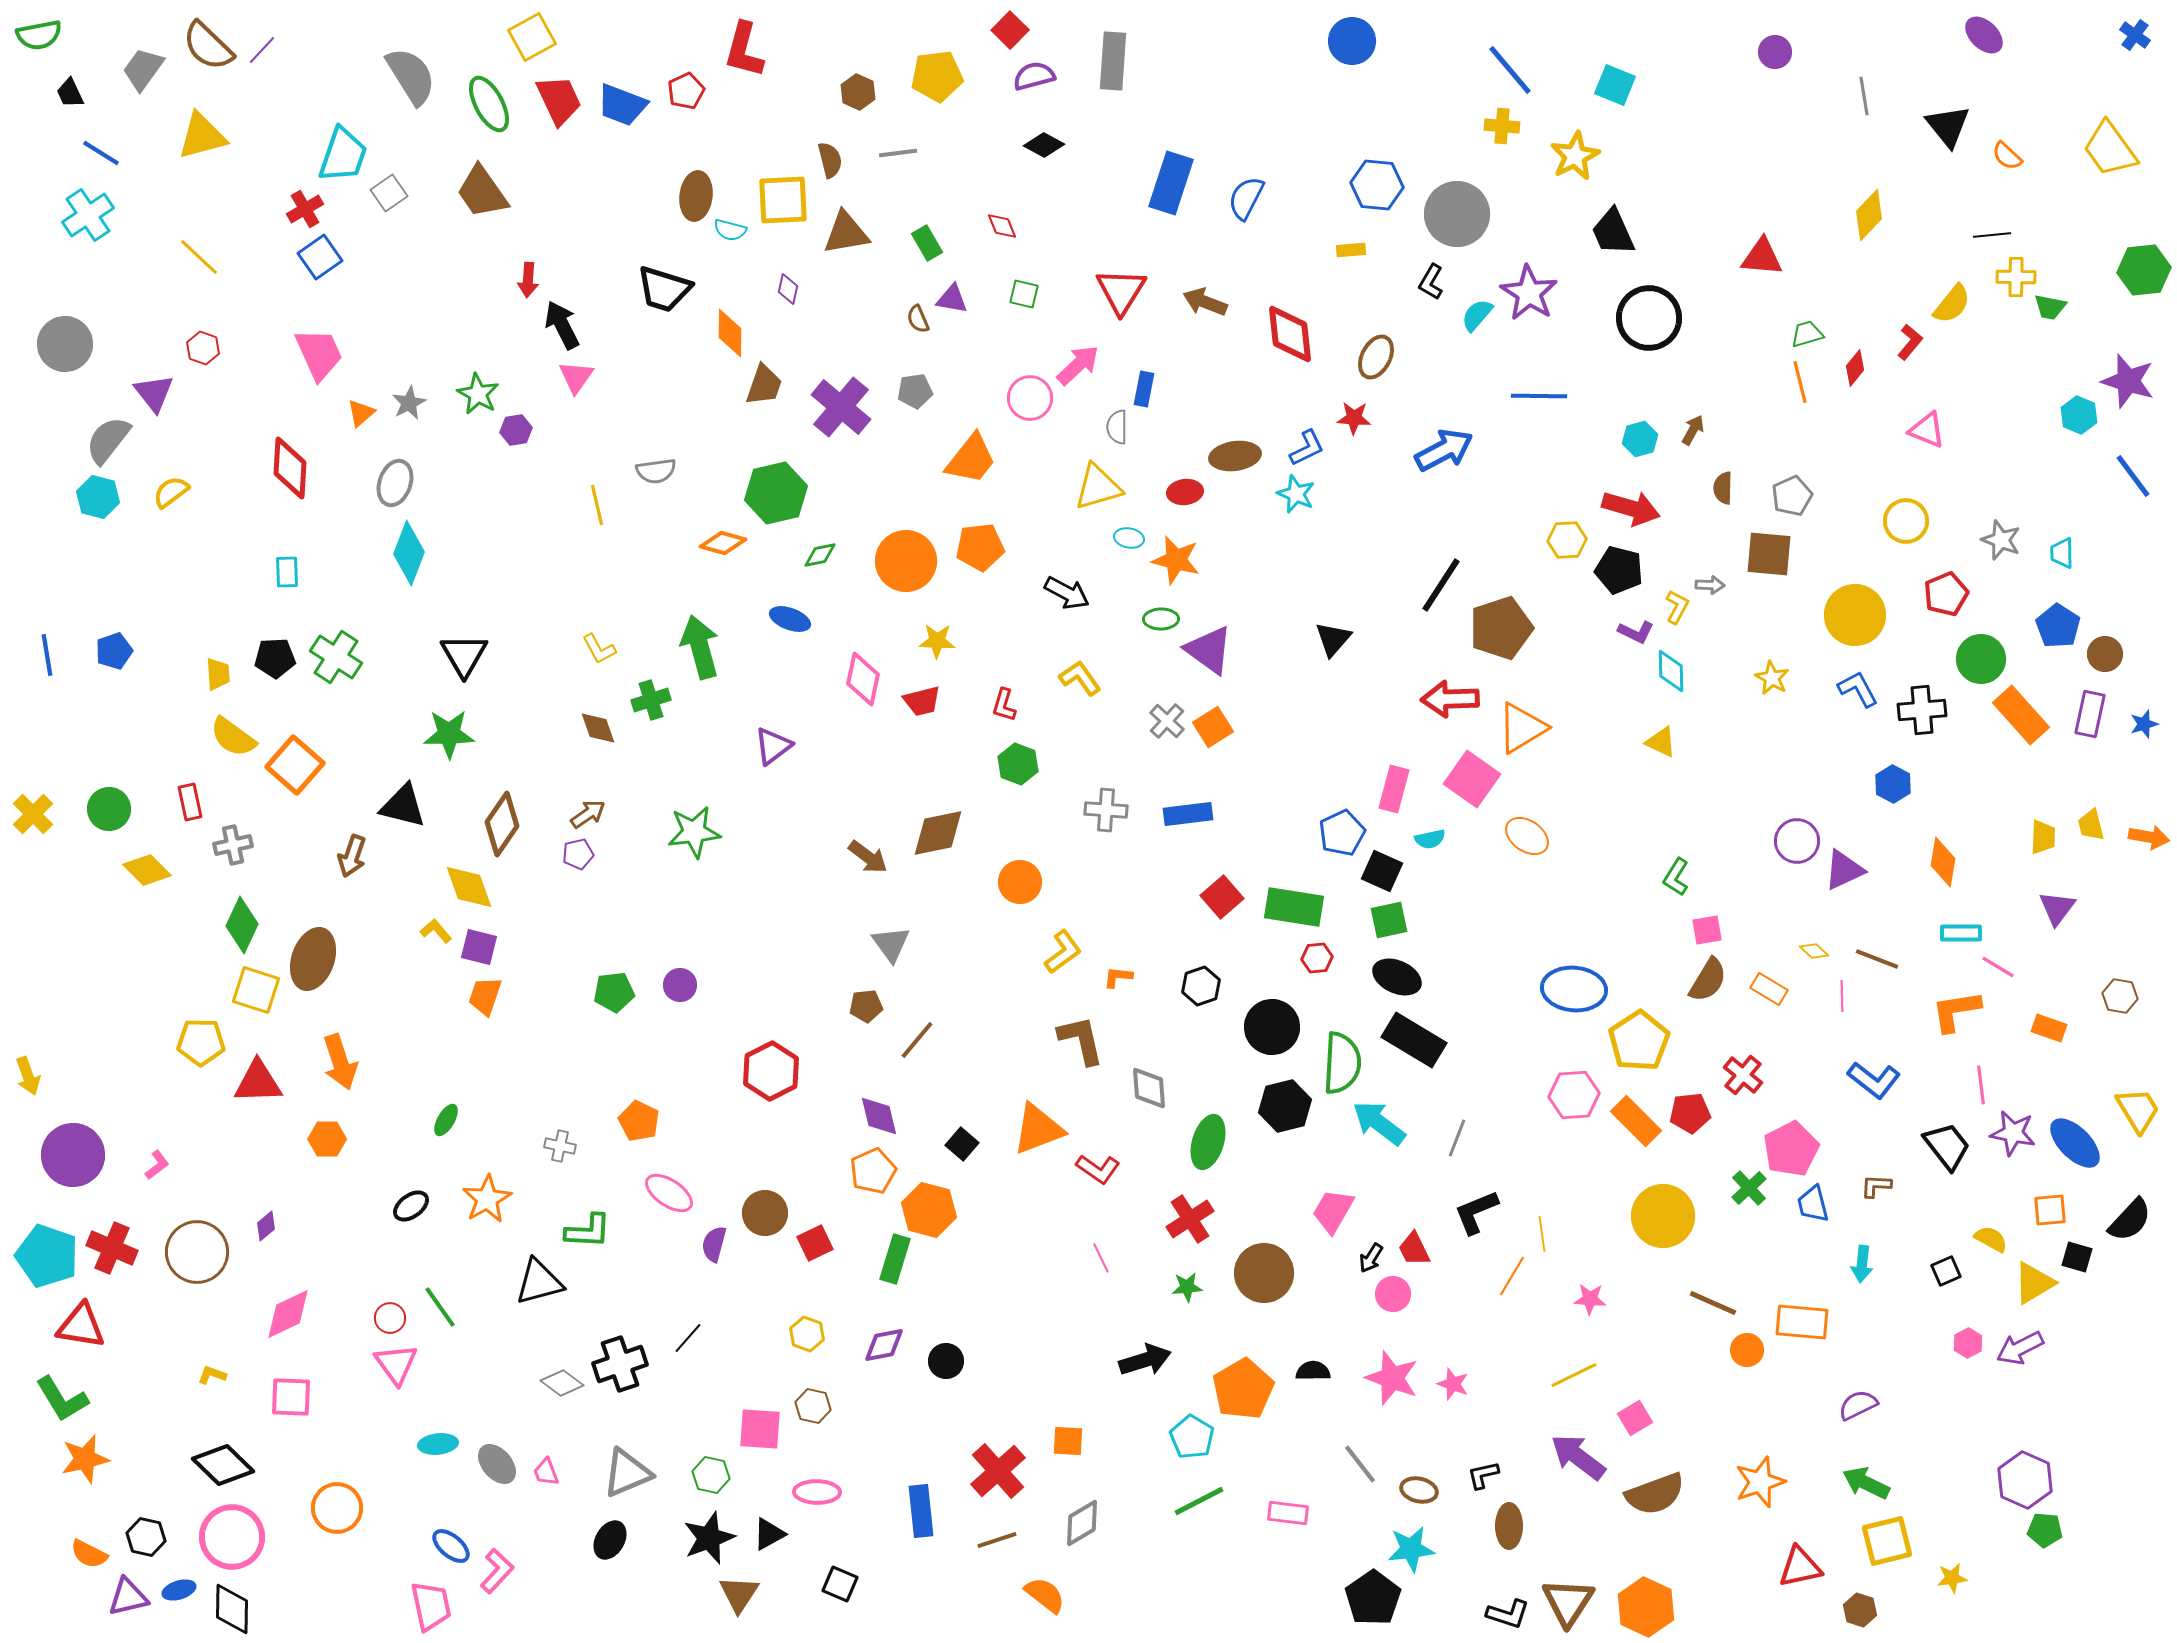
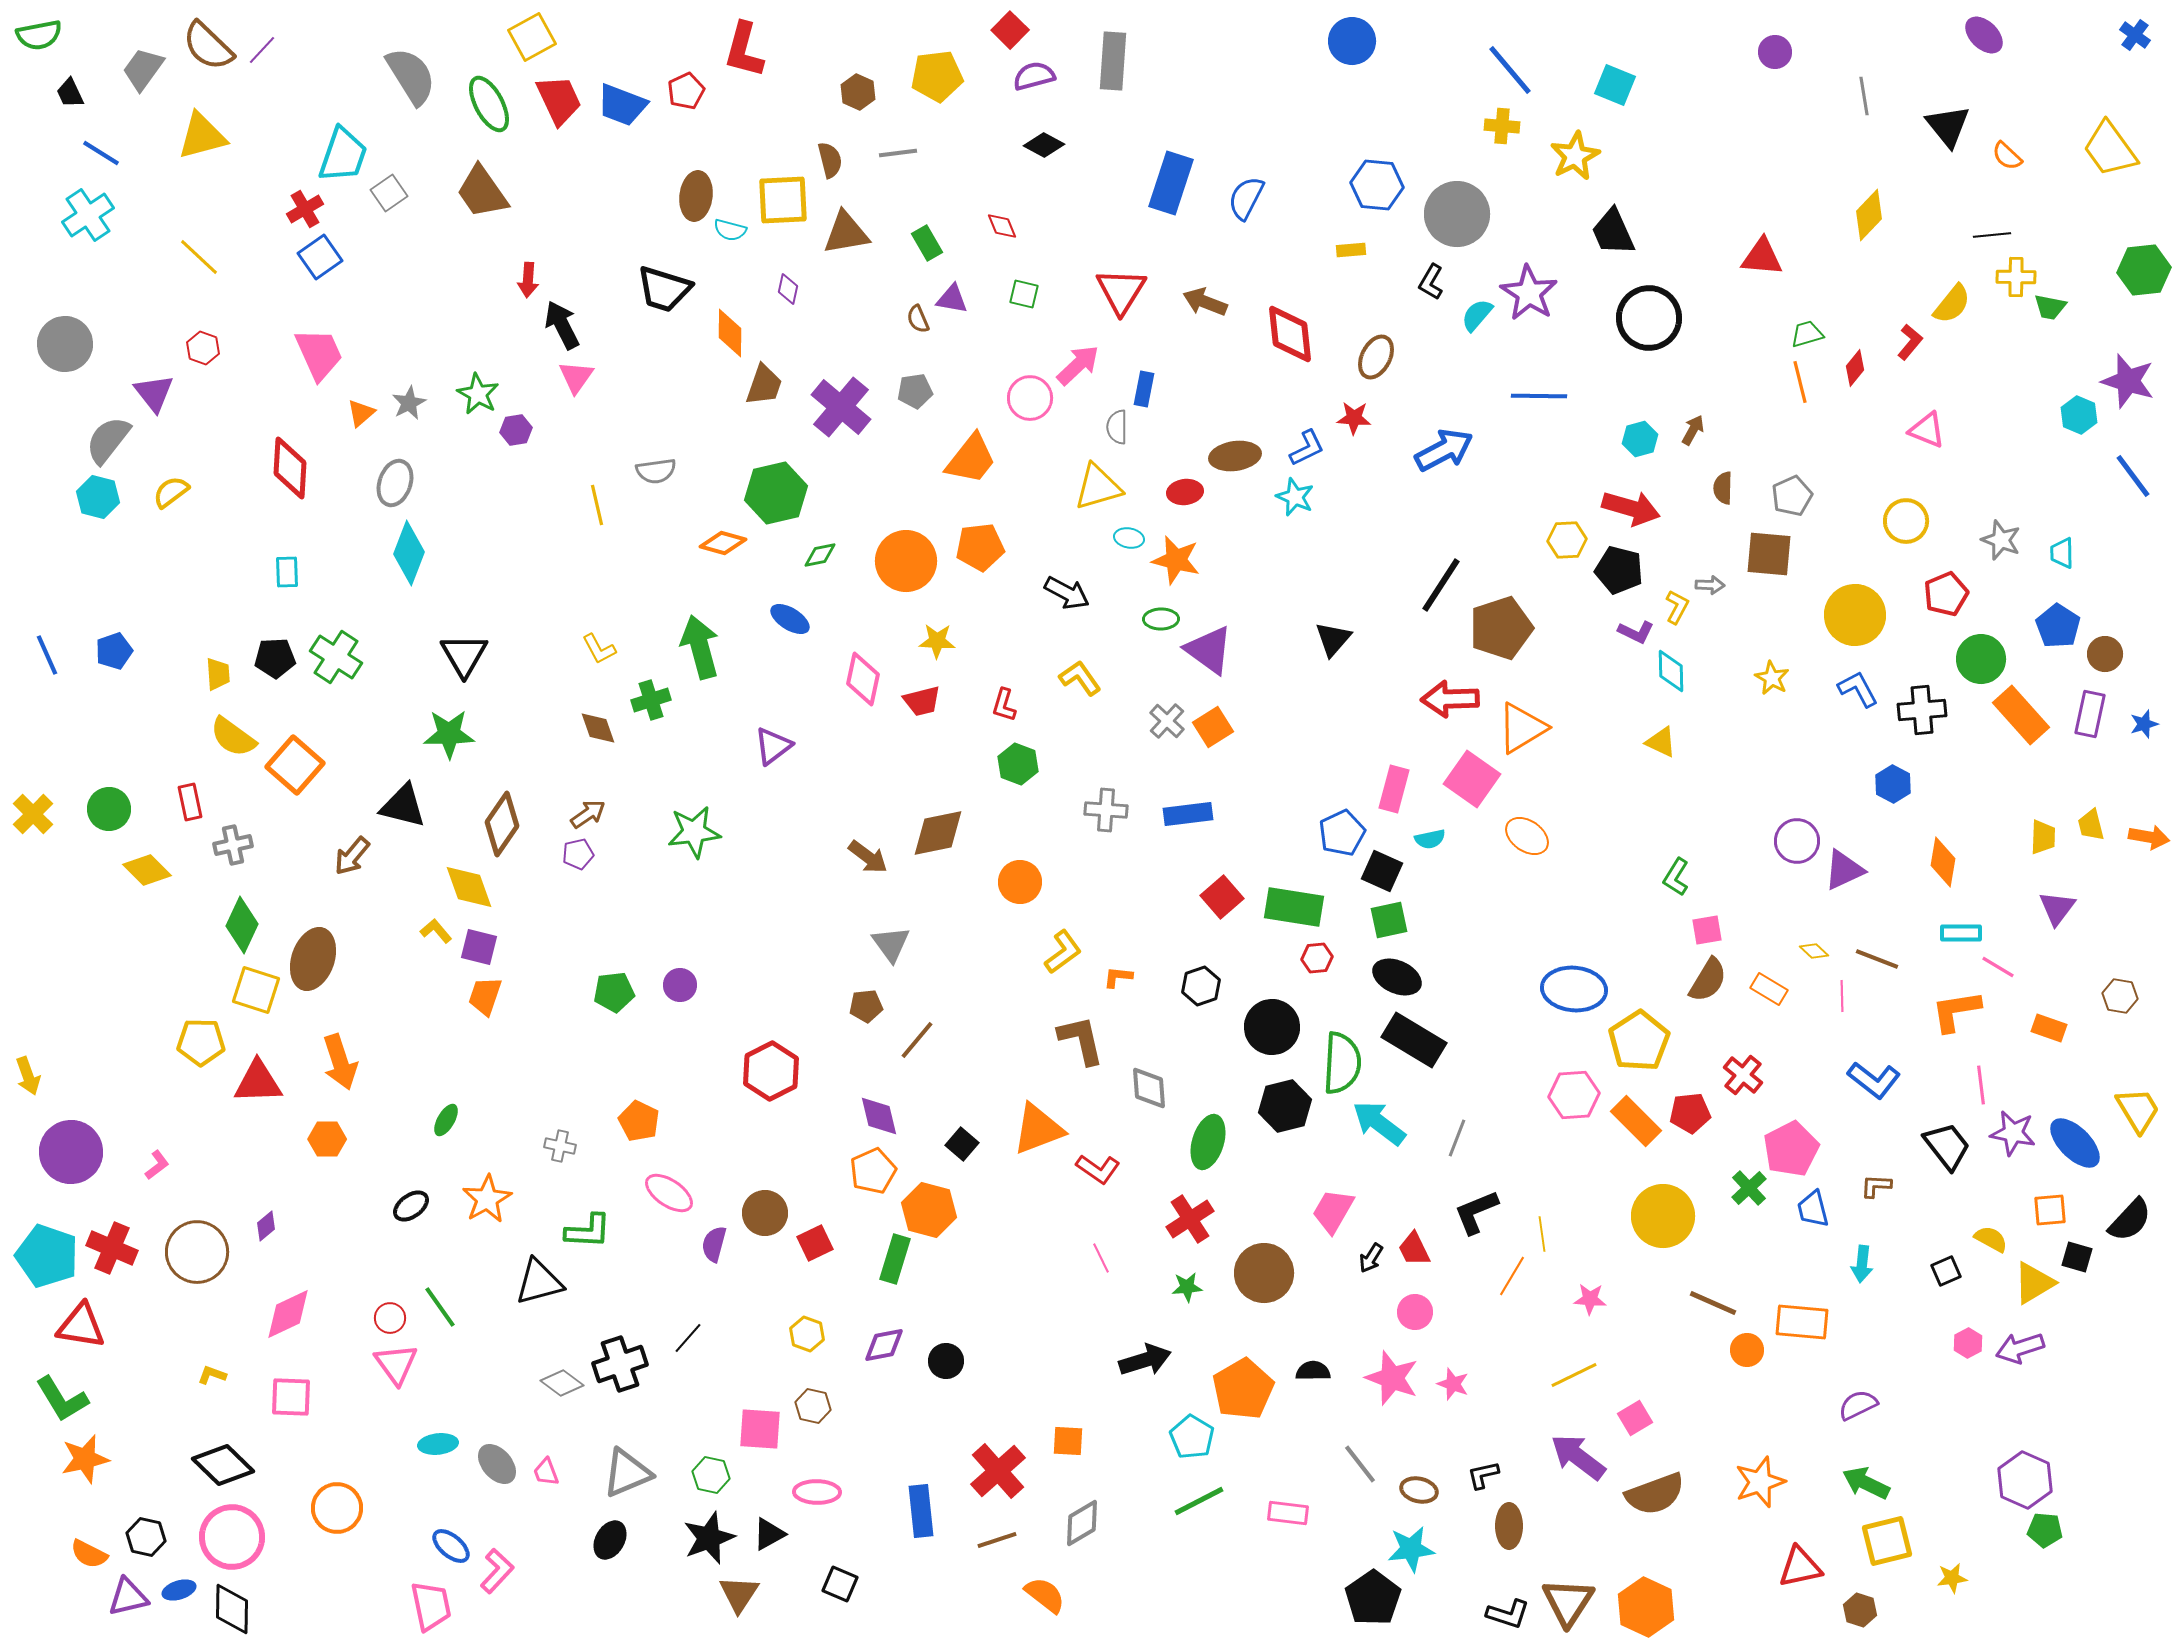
cyan star at (1296, 494): moved 1 px left, 3 px down
blue ellipse at (790, 619): rotated 12 degrees clockwise
blue line at (47, 655): rotated 15 degrees counterclockwise
brown arrow at (352, 856): rotated 21 degrees clockwise
purple circle at (73, 1155): moved 2 px left, 3 px up
blue trapezoid at (1813, 1204): moved 5 px down
pink circle at (1393, 1294): moved 22 px right, 18 px down
purple arrow at (2020, 1348): rotated 9 degrees clockwise
